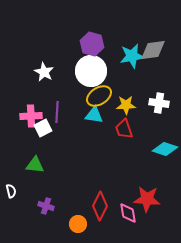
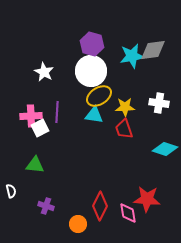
yellow star: moved 1 px left, 2 px down
white square: moved 3 px left
